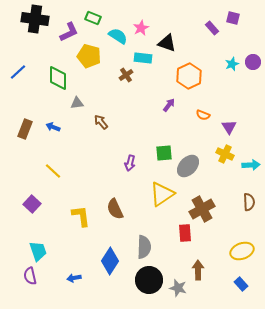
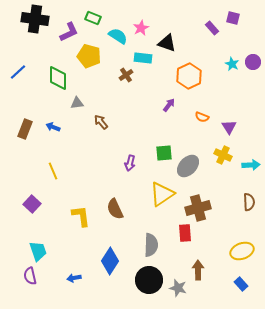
cyan star at (232, 64): rotated 24 degrees counterclockwise
orange semicircle at (203, 115): moved 1 px left, 2 px down
yellow cross at (225, 154): moved 2 px left, 1 px down
yellow line at (53, 171): rotated 24 degrees clockwise
brown cross at (202, 209): moved 4 px left, 1 px up; rotated 15 degrees clockwise
gray semicircle at (144, 247): moved 7 px right, 2 px up
